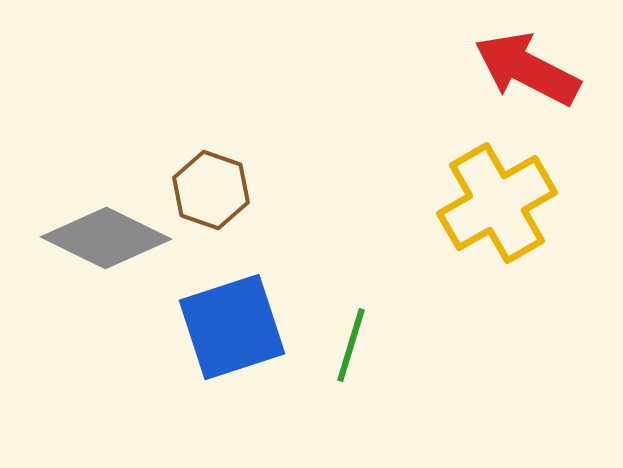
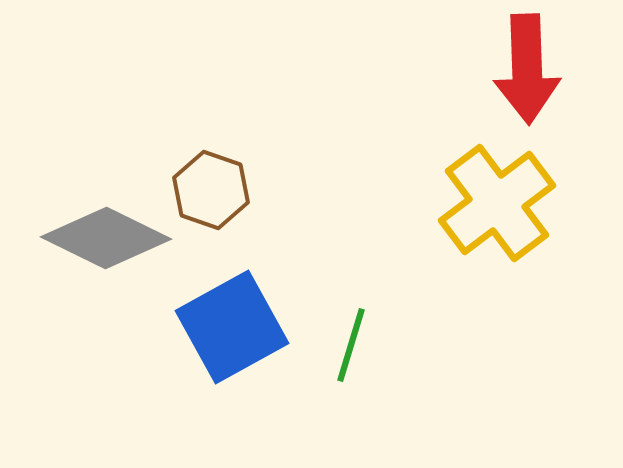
red arrow: rotated 119 degrees counterclockwise
yellow cross: rotated 7 degrees counterclockwise
blue square: rotated 11 degrees counterclockwise
